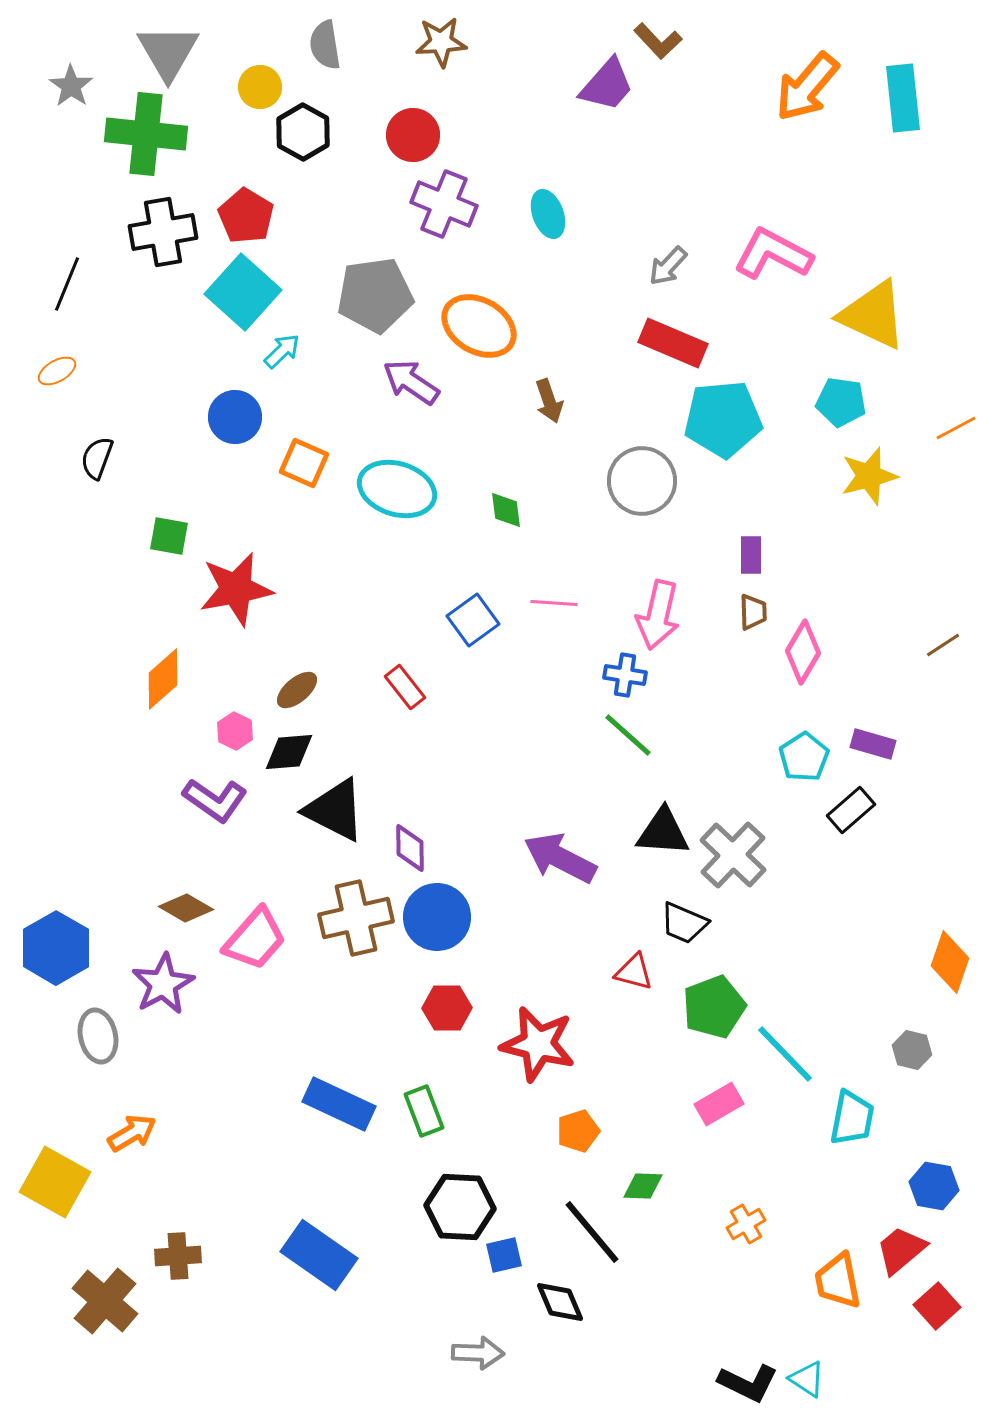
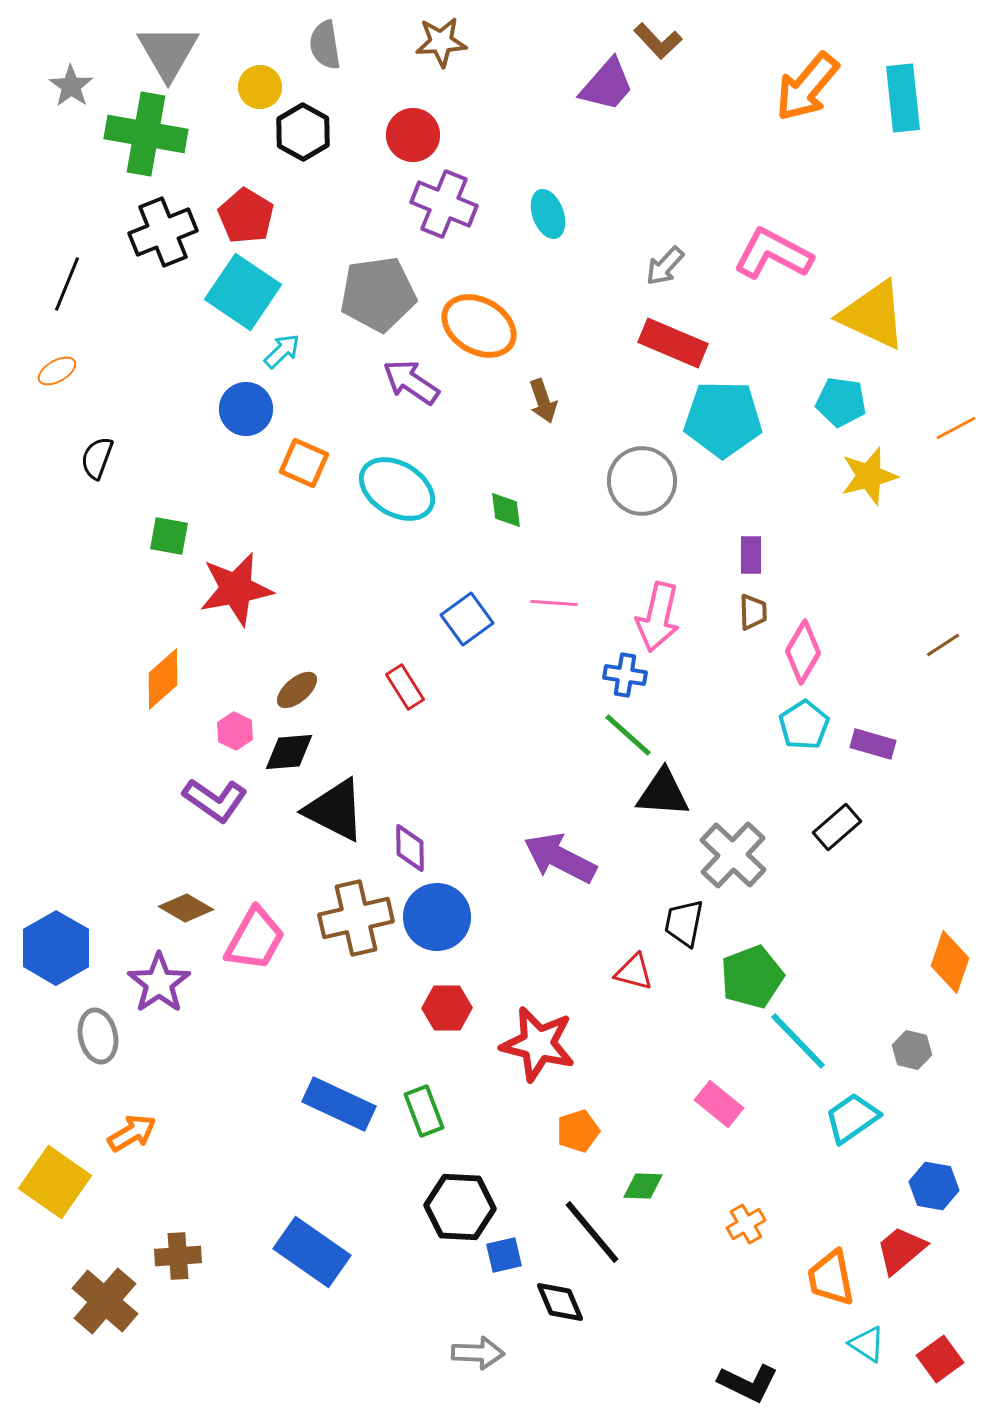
green cross at (146, 134): rotated 4 degrees clockwise
black cross at (163, 232): rotated 12 degrees counterclockwise
gray arrow at (668, 266): moved 3 px left
cyan square at (243, 292): rotated 8 degrees counterclockwise
gray pentagon at (375, 295): moved 3 px right, 1 px up
brown arrow at (549, 401): moved 6 px left
blue circle at (235, 417): moved 11 px right, 8 px up
cyan pentagon at (723, 419): rotated 6 degrees clockwise
cyan ellipse at (397, 489): rotated 14 degrees clockwise
pink arrow at (658, 615): moved 2 px down
blue square at (473, 620): moved 6 px left, 1 px up
red rectangle at (405, 687): rotated 6 degrees clockwise
cyan pentagon at (804, 757): moved 32 px up
black rectangle at (851, 810): moved 14 px left, 17 px down
black triangle at (663, 832): moved 39 px up
black trapezoid at (684, 923): rotated 78 degrees clockwise
pink trapezoid at (255, 939): rotated 12 degrees counterclockwise
purple star at (163, 984): moved 4 px left, 1 px up; rotated 6 degrees counterclockwise
green pentagon at (714, 1007): moved 38 px right, 30 px up
cyan line at (785, 1054): moved 13 px right, 13 px up
pink rectangle at (719, 1104): rotated 69 degrees clockwise
cyan trapezoid at (852, 1118): rotated 136 degrees counterclockwise
yellow square at (55, 1182): rotated 6 degrees clockwise
blue rectangle at (319, 1255): moved 7 px left, 3 px up
orange trapezoid at (838, 1281): moved 7 px left, 3 px up
red square at (937, 1306): moved 3 px right, 53 px down; rotated 6 degrees clockwise
cyan triangle at (807, 1379): moved 60 px right, 35 px up
